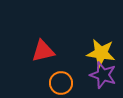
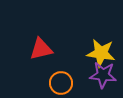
red triangle: moved 2 px left, 2 px up
purple star: rotated 12 degrees counterclockwise
